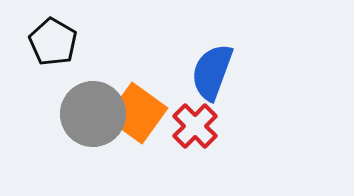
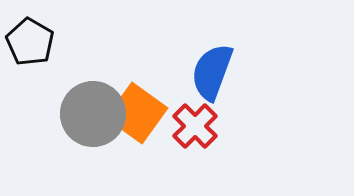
black pentagon: moved 23 px left
